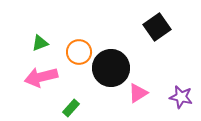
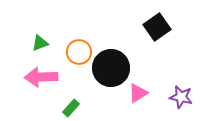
pink arrow: rotated 12 degrees clockwise
